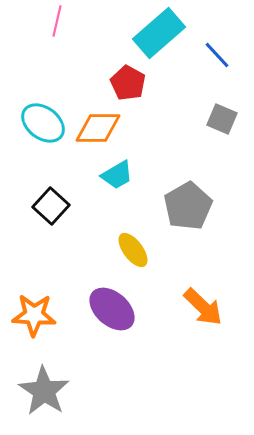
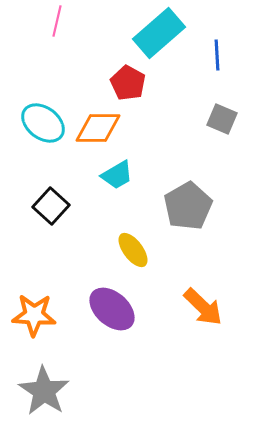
blue line: rotated 40 degrees clockwise
